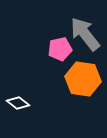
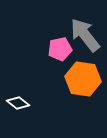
gray arrow: moved 1 px down
